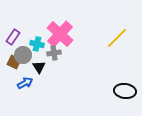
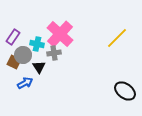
black ellipse: rotated 30 degrees clockwise
